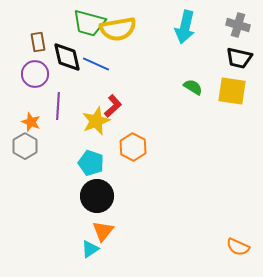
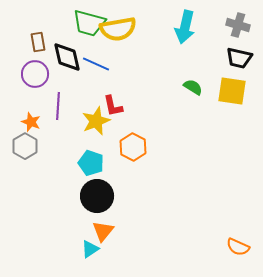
red L-shape: rotated 120 degrees clockwise
